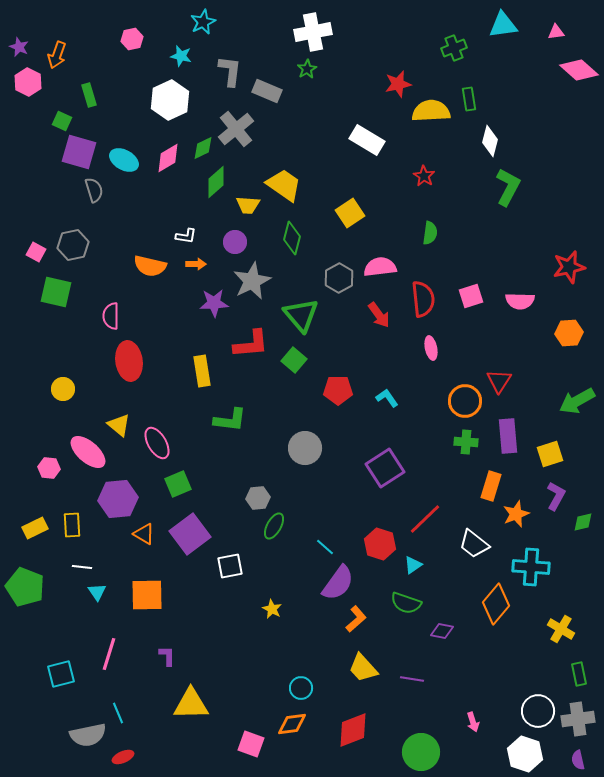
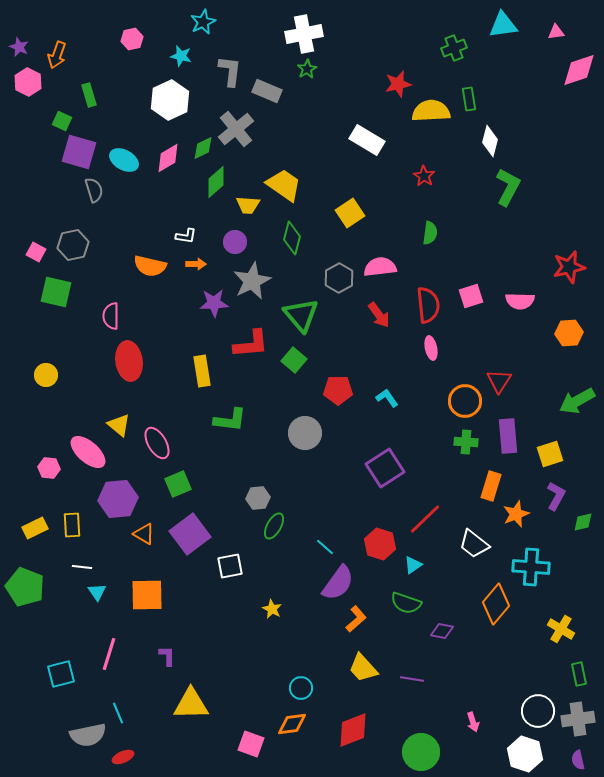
white cross at (313, 32): moved 9 px left, 2 px down
pink diamond at (579, 70): rotated 60 degrees counterclockwise
red semicircle at (423, 299): moved 5 px right, 6 px down
yellow circle at (63, 389): moved 17 px left, 14 px up
gray circle at (305, 448): moved 15 px up
